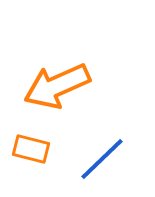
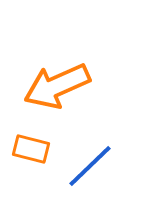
blue line: moved 12 px left, 7 px down
